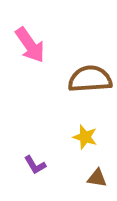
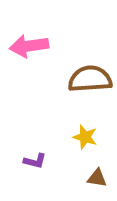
pink arrow: moved 1 px left, 1 px down; rotated 117 degrees clockwise
purple L-shape: moved 4 px up; rotated 45 degrees counterclockwise
